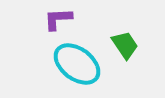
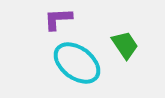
cyan ellipse: moved 1 px up
